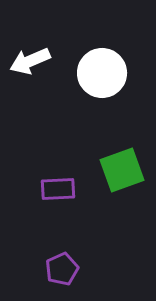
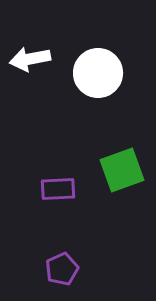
white arrow: moved 2 px up; rotated 12 degrees clockwise
white circle: moved 4 px left
